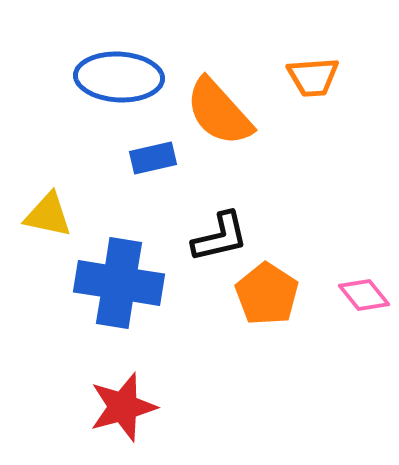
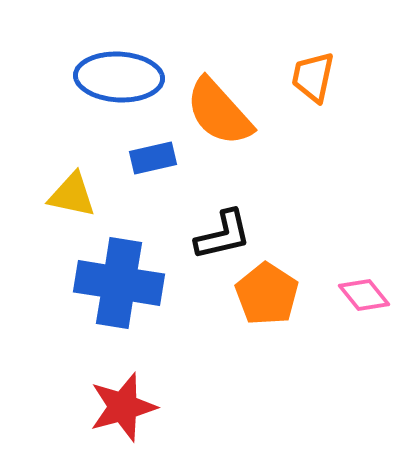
orange trapezoid: rotated 106 degrees clockwise
yellow triangle: moved 24 px right, 20 px up
black L-shape: moved 3 px right, 2 px up
